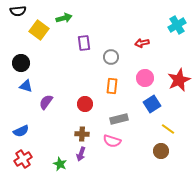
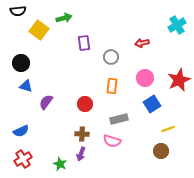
yellow line: rotated 56 degrees counterclockwise
